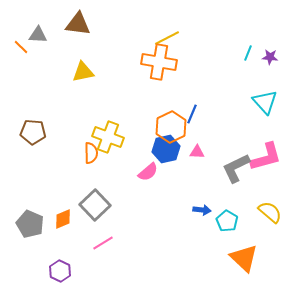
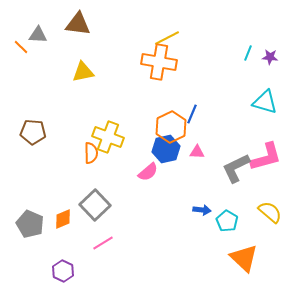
cyan triangle: rotated 32 degrees counterclockwise
purple hexagon: moved 3 px right
